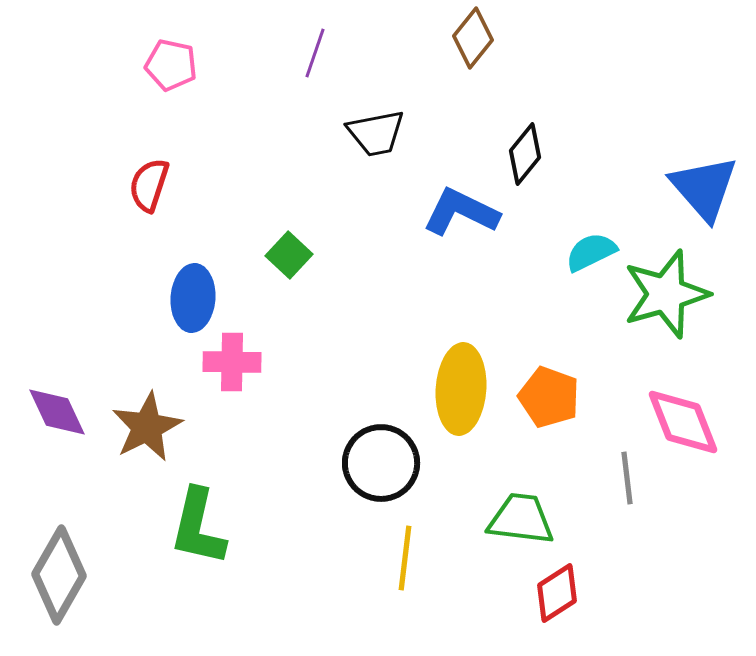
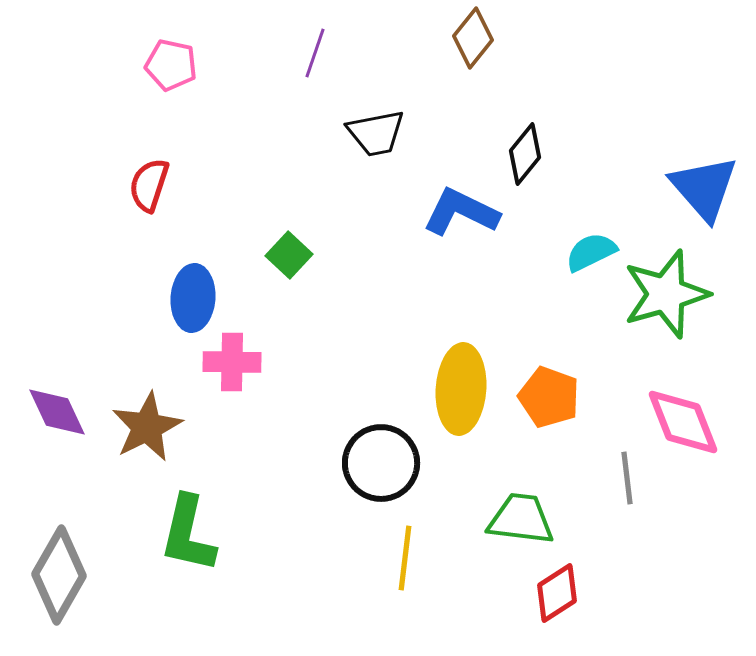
green L-shape: moved 10 px left, 7 px down
